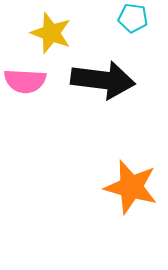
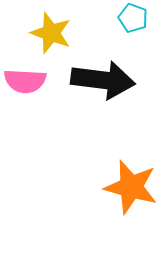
cyan pentagon: rotated 12 degrees clockwise
